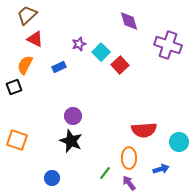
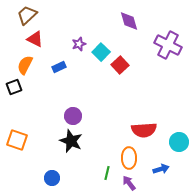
purple cross: rotated 8 degrees clockwise
green line: moved 2 px right; rotated 24 degrees counterclockwise
